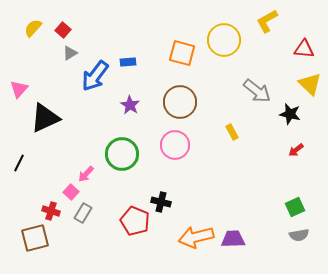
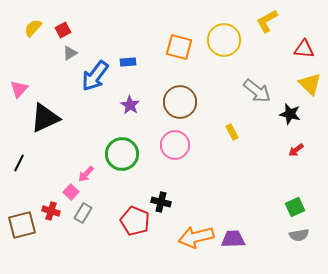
red square: rotated 21 degrees clockwise
orange square: moved 3 px left, 6 px up
brown square: moved 13 px left, 13 px up
